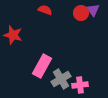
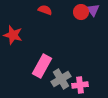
red circle: moved 1 px up
